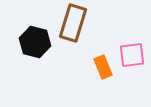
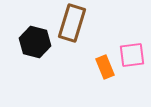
brown rectangle: moved 1 px left
orange rectangle: moved 2 px right
